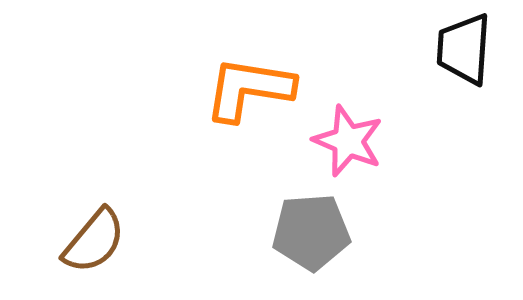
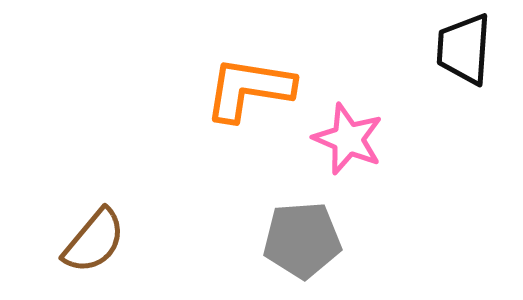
pink star: moved 2 px up
gray pentagon: moved 9 px left, 8 px down
